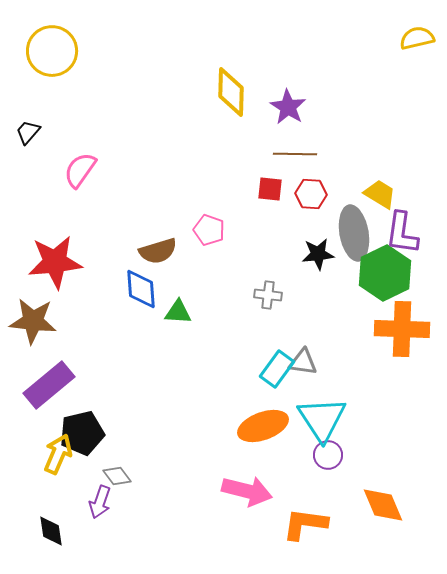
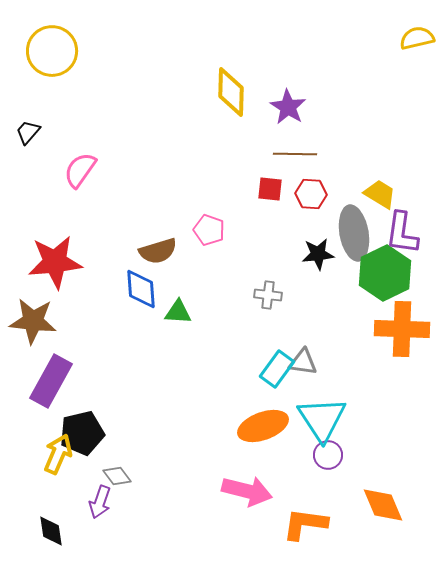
purple rectangle: moved 2 px right, 4 px up; rotated 21 degrees counterclockwise
